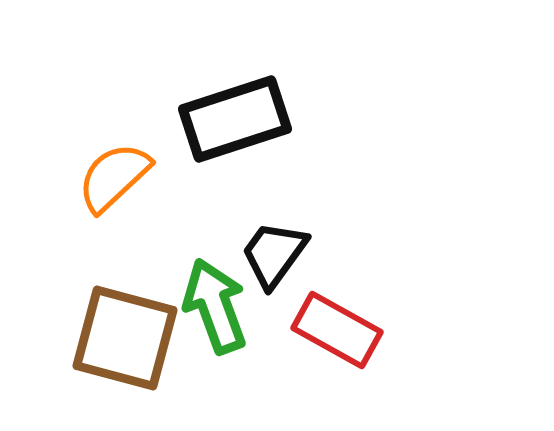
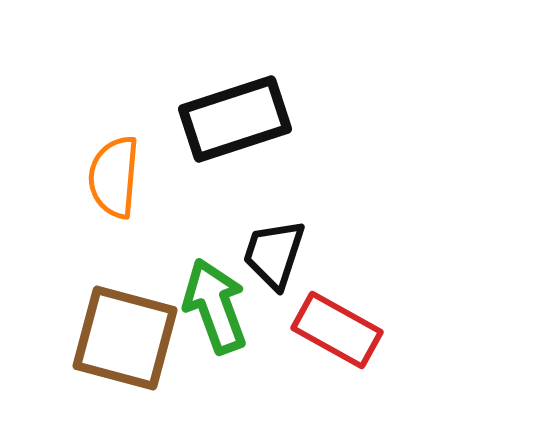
orange semicircle: rotated 42 degrees counterclockwise
black trapezoid: rotated 18 degrees counterclockwise
